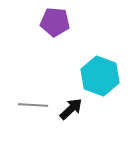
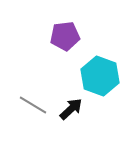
purple pentagon: moved 10 px right, 14 px down; rotated 12 degrees counterclockwise
gray line: rotated 28 degrees clockwise
